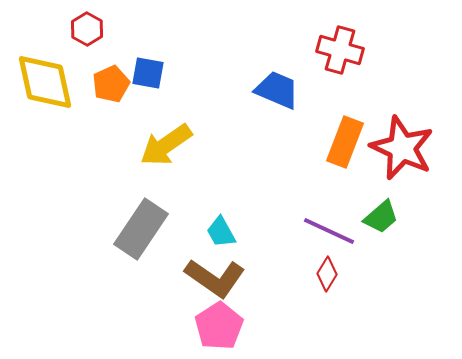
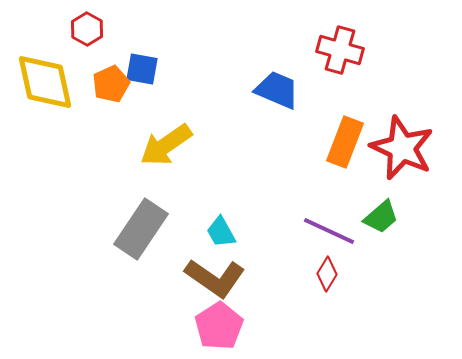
blue square: moved 6 px left, 4 px up
